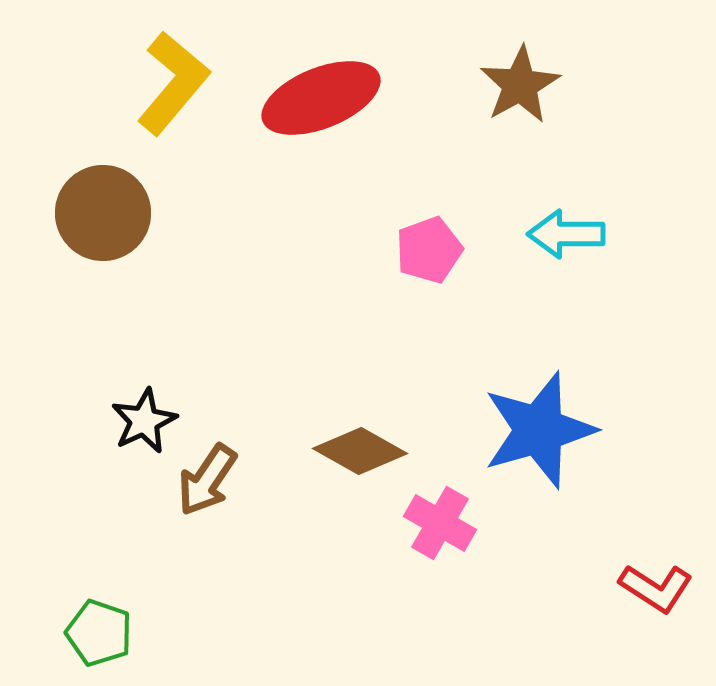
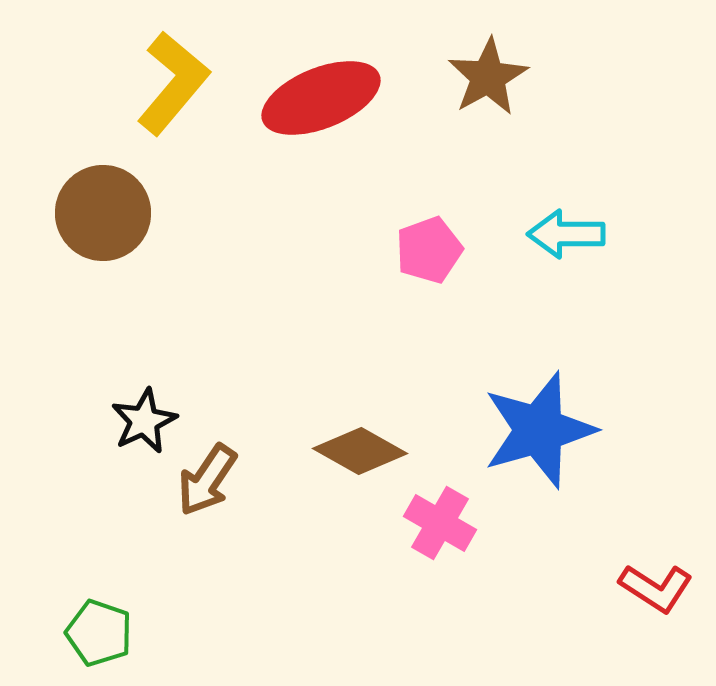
brown star: moved 32 px left, 8 px up
